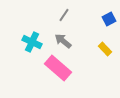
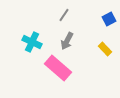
gray arrow: moved 4 px right; rotated 102 degrees counterclockwise
